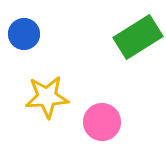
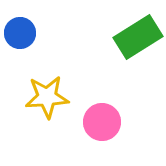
blue circle: moved 4 px left, 1 px up
